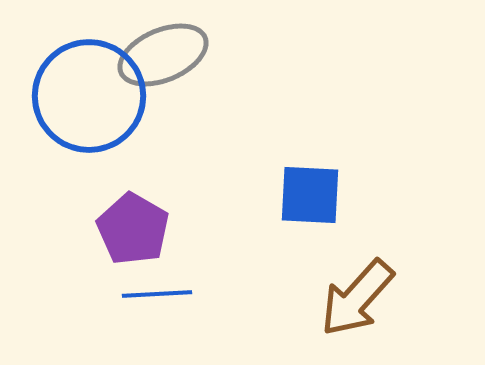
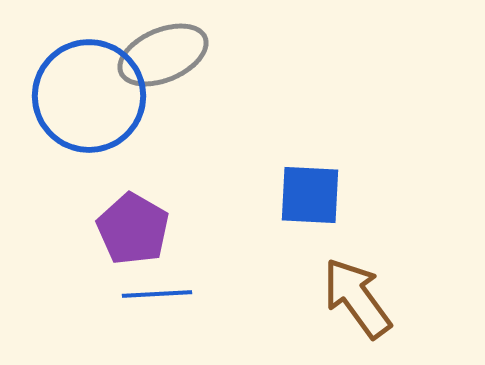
brown arrow: rotated 102 degrees clockwise
